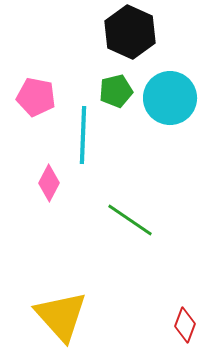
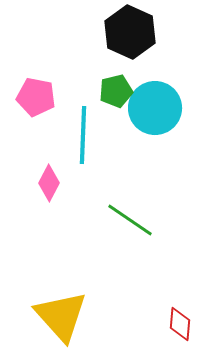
cyan circle: moved 15 px left, 10 px down
red diamond: moved 5 px left, 1 px up; rotated 16 degrees counterclockwise
